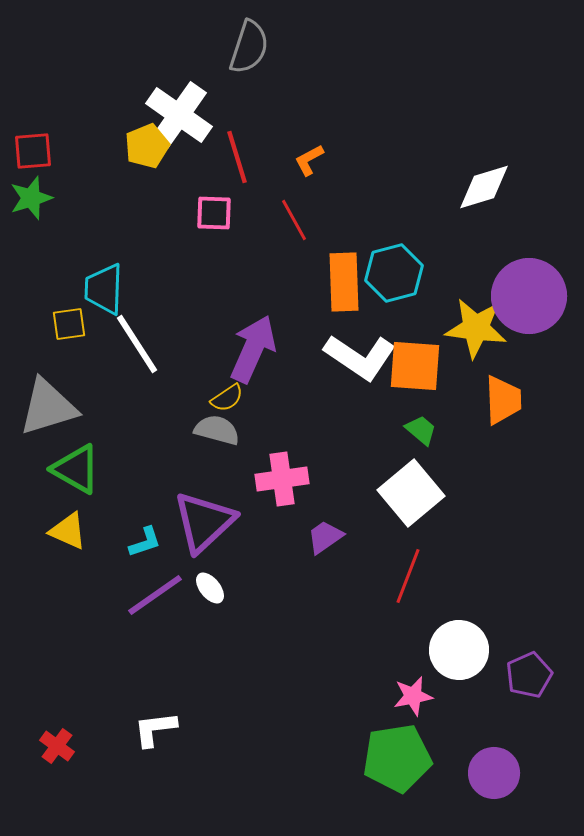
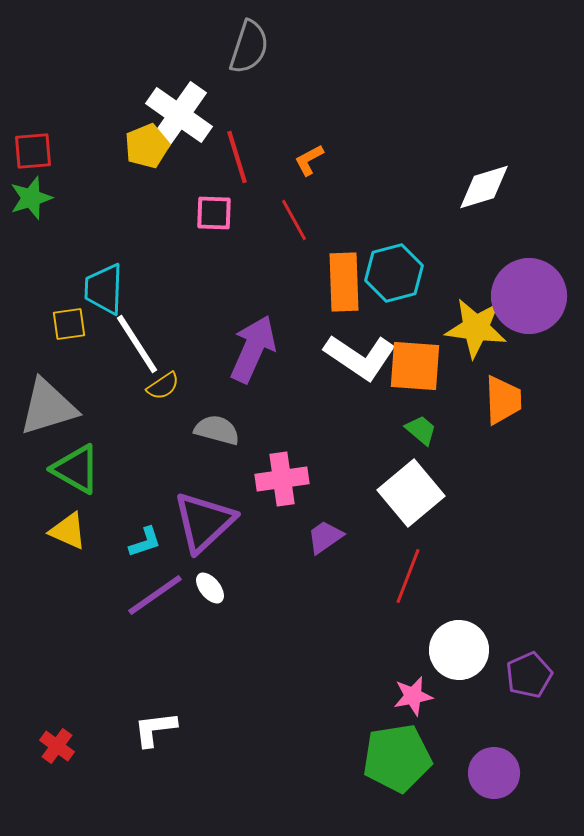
yellow semicircle at (227, 398): moved 64 px left, 12 px up
